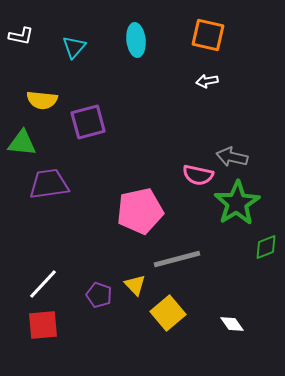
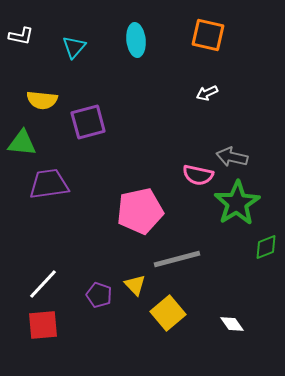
white arrow: moved 12 px down; rotated 15 degrees counterclockwise
